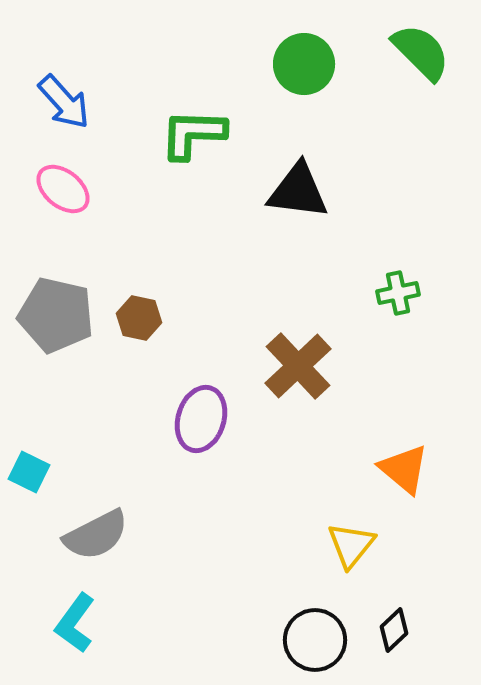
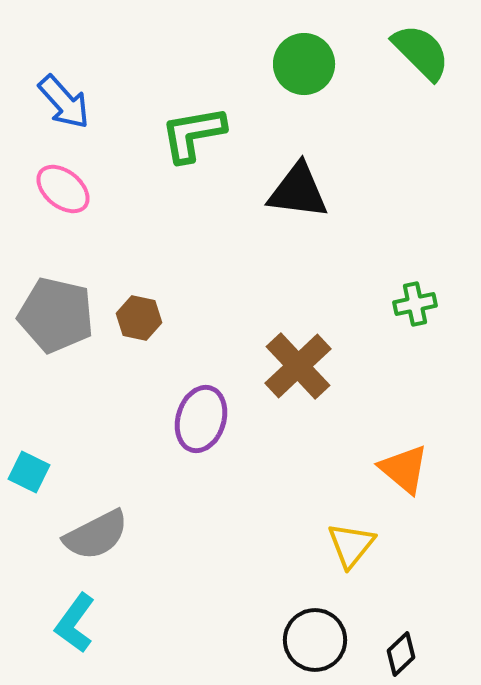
green L-shape: rotated 12 degrees counterclockwise
green cross: moved 17 px right, 11 px down
black diamond: moved 7 px right, 24 px down
